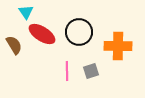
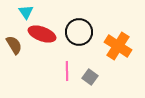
red ellipse: rotated 12 degrees counterclockwise
orange cross: rotated 32 degrees clockwise
gray square: moved 1 px left, 6 px down; rotated 35 degrees counterclockwise
